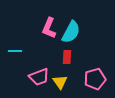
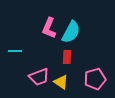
yellow triangle: moved 1 px right; rotated 21 degrees counterclockwise
